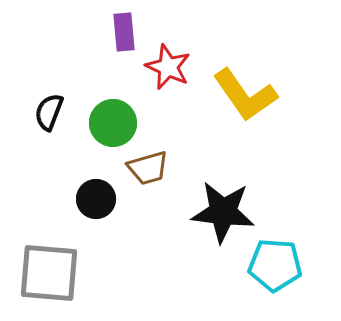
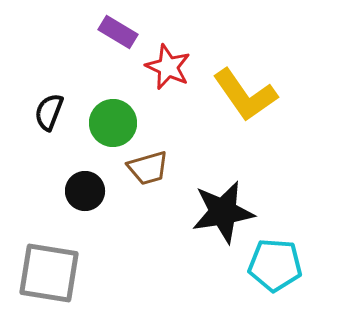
purple rectangle: moved 6 px left; rotated 54 degrees counterclockwise
black circle: moved 11 px left, 8 px up
black star: rotated 16 degrees counterclockwise
gray square: rotated 4 degrees clockwise
